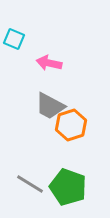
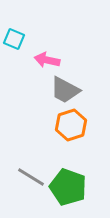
pink arrow: moved 2 px left, 3 px up
gray trapezoid: moved 15 px right, 16 px up
gray line: moved 1 px right, 7 px up
